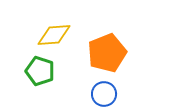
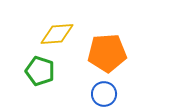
yellow diamond: moved 3 px right, 1 px up
orange pentagon: rotated 18 degrees clockwise
